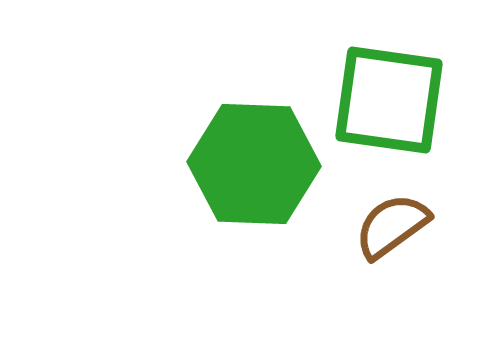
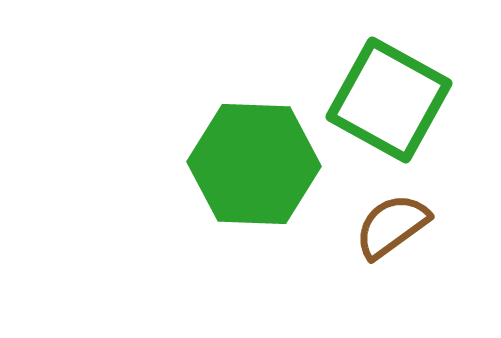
green square: rotated 21 degrees clockwise
